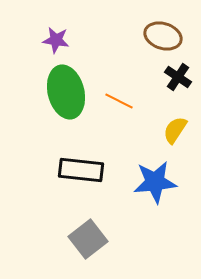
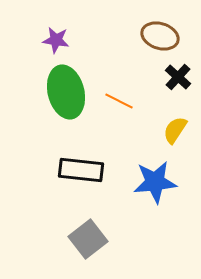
brown ellipse: moved 3 px left
black cross: rotated 8 degrees clockwise
